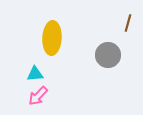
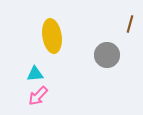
brown line: moved 2 px right, 1 px down
yellow ellipse: moved 2 px up; rotated 12 degrees counterclockwise
gray circle: moved 1 px left
